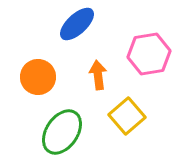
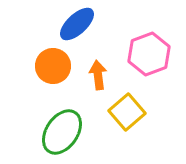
pink hexagon: rotated 12 degrees counterclockwise
orange circle: moved 15 px right, 11 px up
yellow square: moved 4 px up
